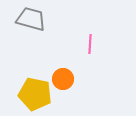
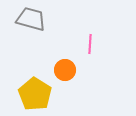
orange circle: moved 2 px right, 9 px up
yellow pentagon: rotated 20 degrees clockwise
